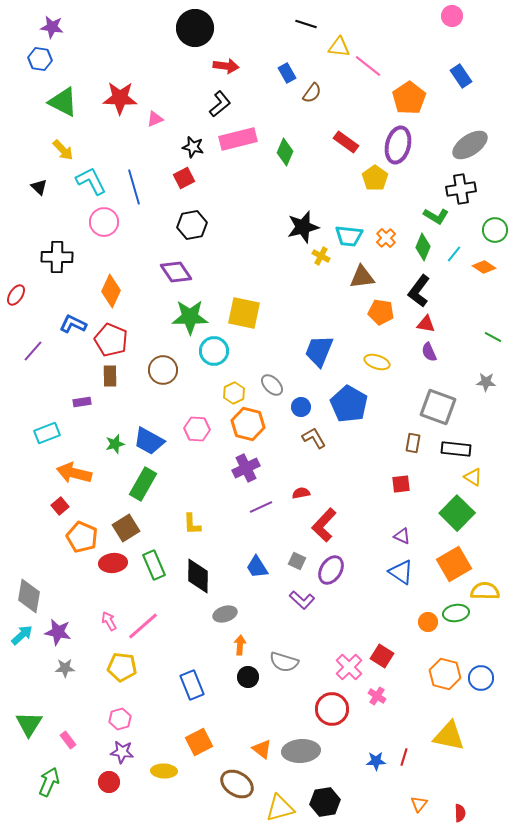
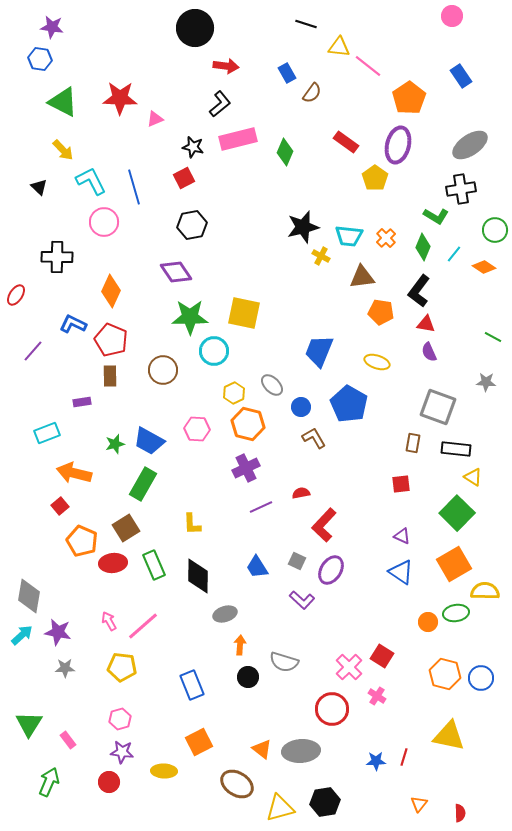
orange pentagon at (82, 537): moved 4 px down
